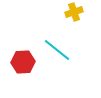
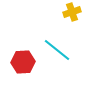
yellow cross: moved 2 px left
